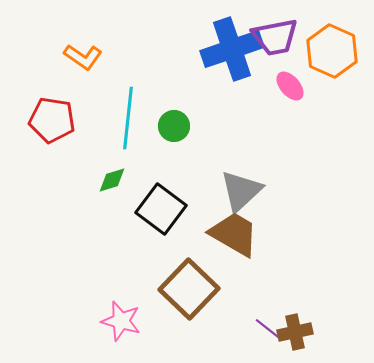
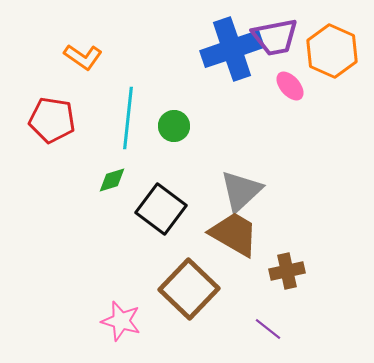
brown cross: moved 8 px left, 61 px up
